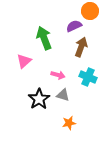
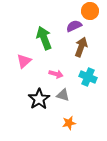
pink arrow: moved 2 px left, 1 px up
